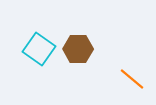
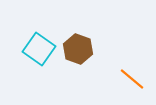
brown hexagon: rotated 20 degrees clockwise
